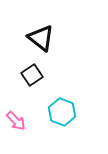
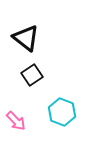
black triangle: moved 15 px left
